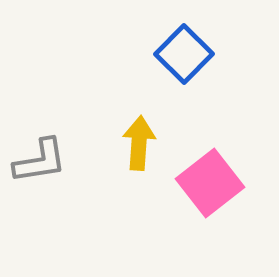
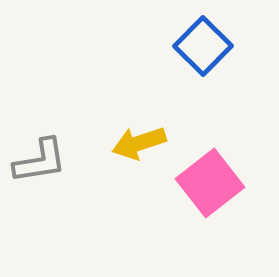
blue square: moved 19 px right, 8 px up
yellow arrow: rotated 112 degrees counterclockwise
